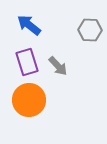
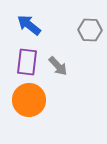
purple rectangle: rotated 24 degrees clockwise
